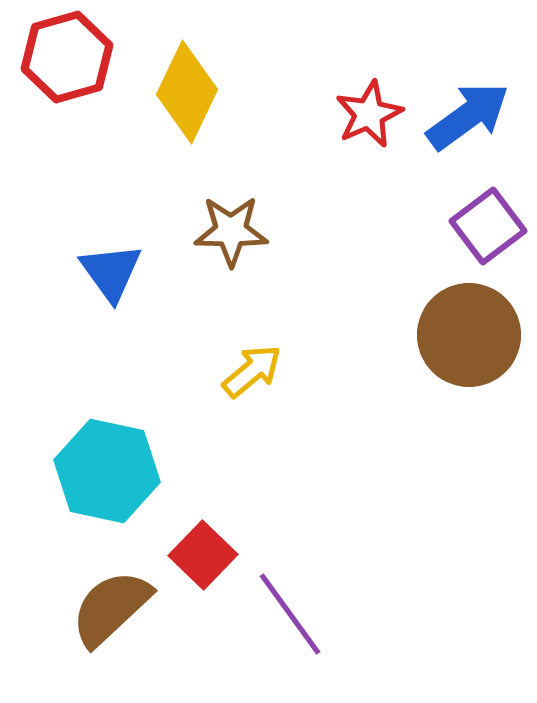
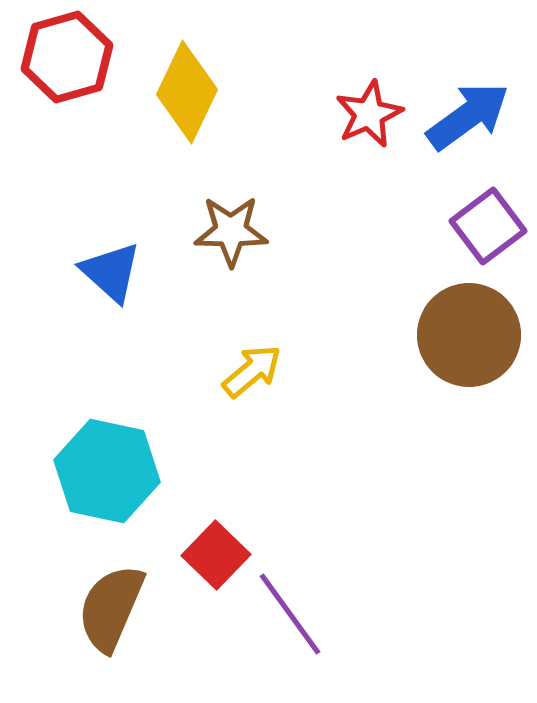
blue triangle: rotated 12 degrees counterclockwise
red square: moved 13 px right
brown semicircle: rotated 24 degrees counterclockwise
